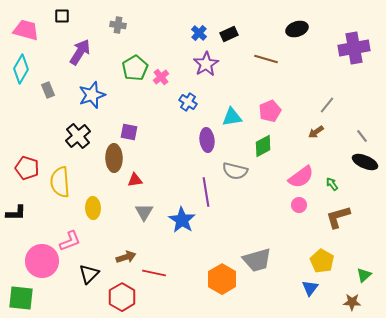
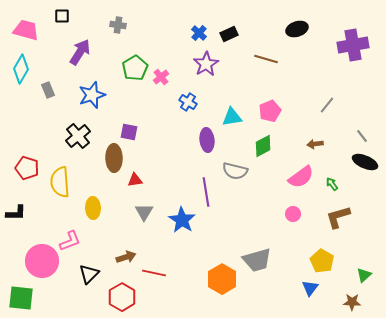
purple cross at (354, 48): moved 1 px left, 3 px up
brown arrow at (316, 132): moved 1 px left, 12 px down; rotated 28 degrees clockwise
pink circle at (299, 205): moved 6 px left, 9 px down
